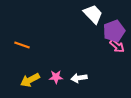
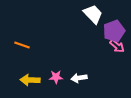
yellow arrow: rotated 30 degrees clockwise
